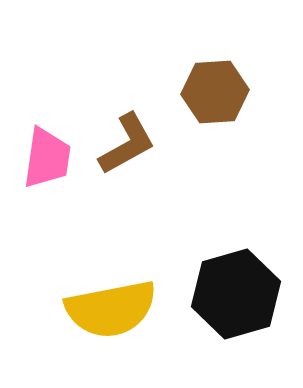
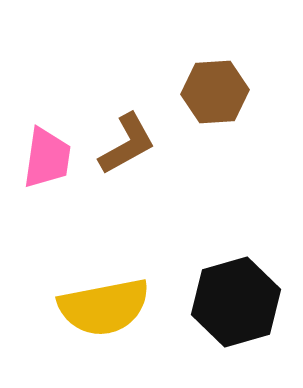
black hexagon: moved 8 px down
yellow semicircle: moved 7 px left, 2 px up
